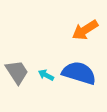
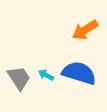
gray trapezoid: moved 2 px right, 6 px down
